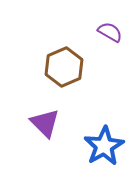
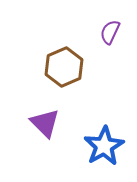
purple semicircle: rotated 95 degrees counterclockwise
